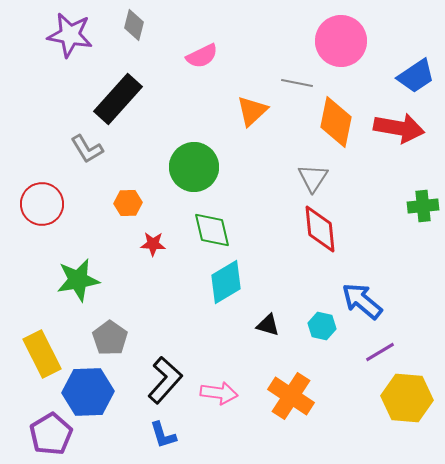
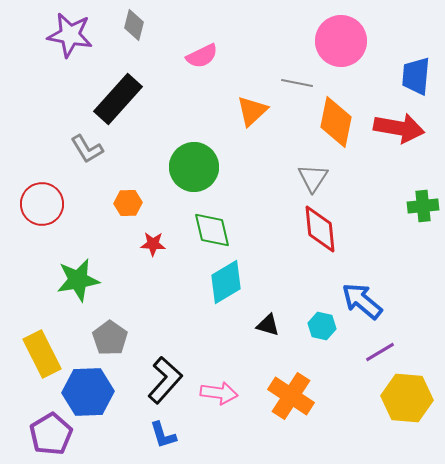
blue trapezoid: rotated 129 degrees clockwise
